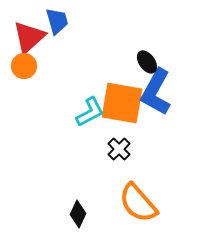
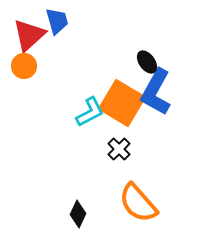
red triangle: moved 2 px up
orange square: rotated 21 degrees clockwise
